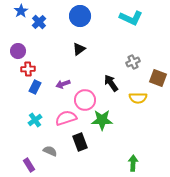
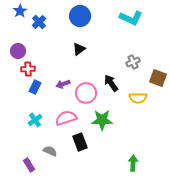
blue star: moved 1 px left
pink circle: moved 1 px right, 7 px up
